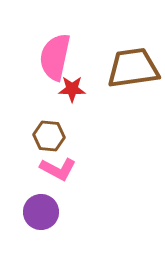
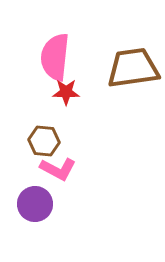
pink semicircle: rotated 6 degrees counterclockwise
red star: moved 6 px left, 3 px down
brown hexagon: moved 5 px left, 5 px down
purple circle: moved 6 px left, 8 px up
